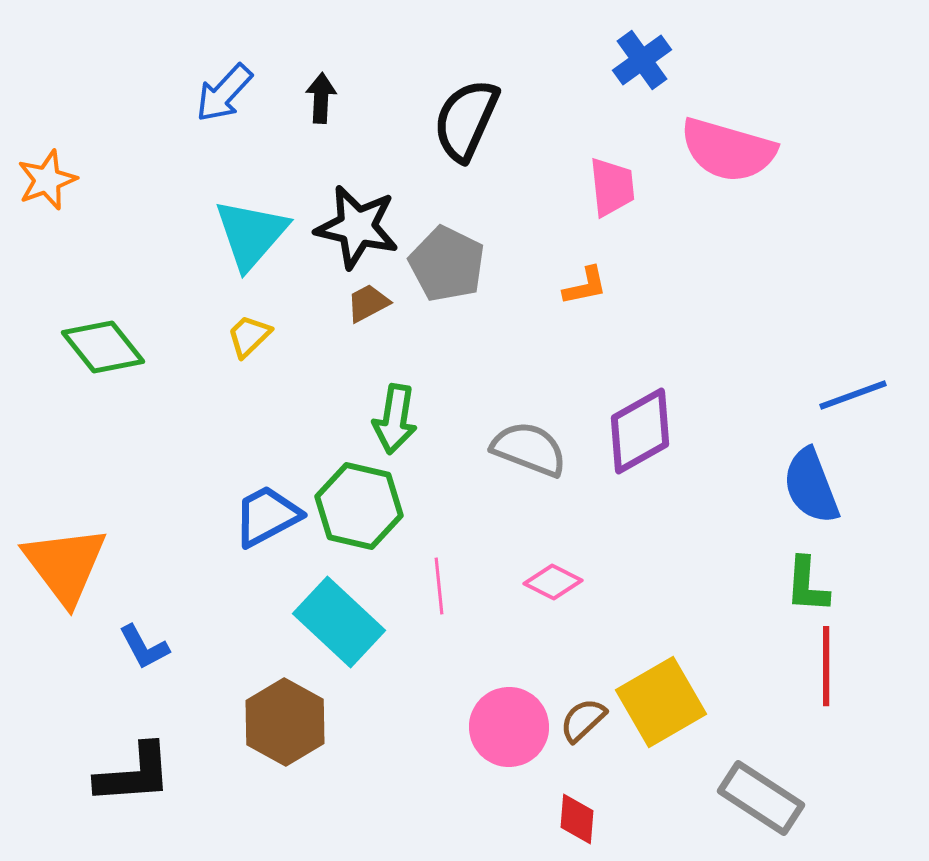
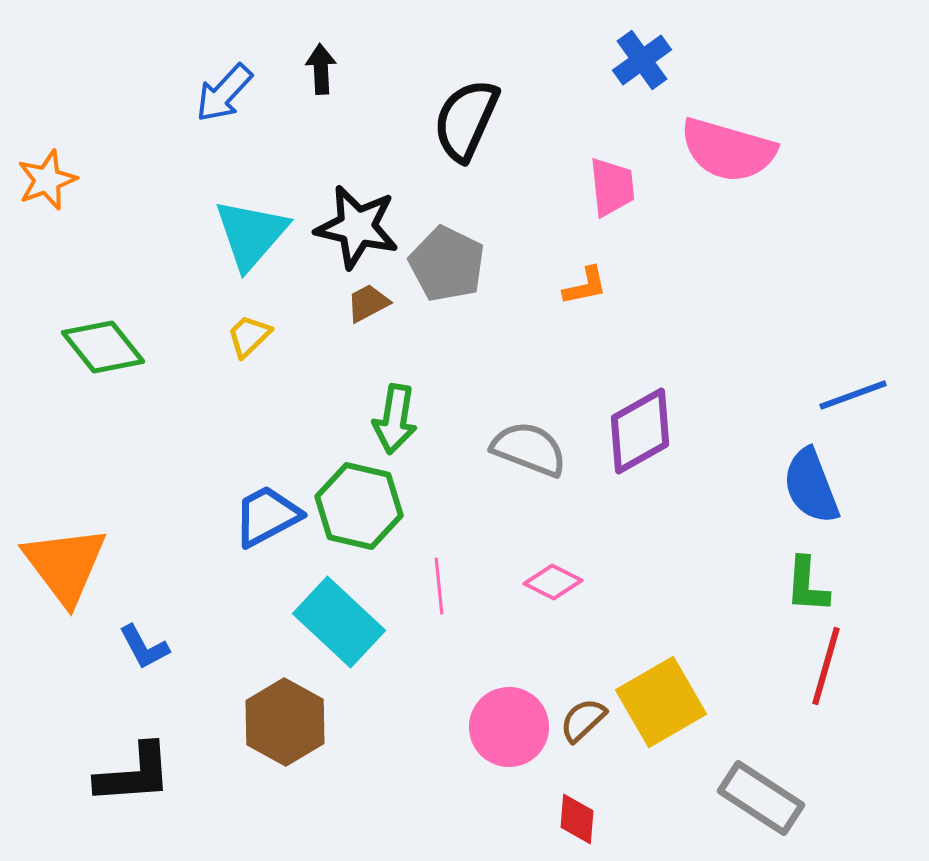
black arrow: moved 29 px up; rotated 6 degrees counterclockwise
red line: rotated 16 degrees clockwise
